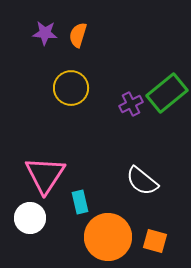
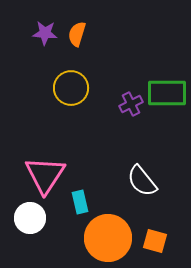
orange semicircle: moved 1 px left, 1 px up
green rectangle: rotated 39 degrees clockwise
white semicircle: rotated 12 degrees clockwise
orange circle: moved 1 px down
